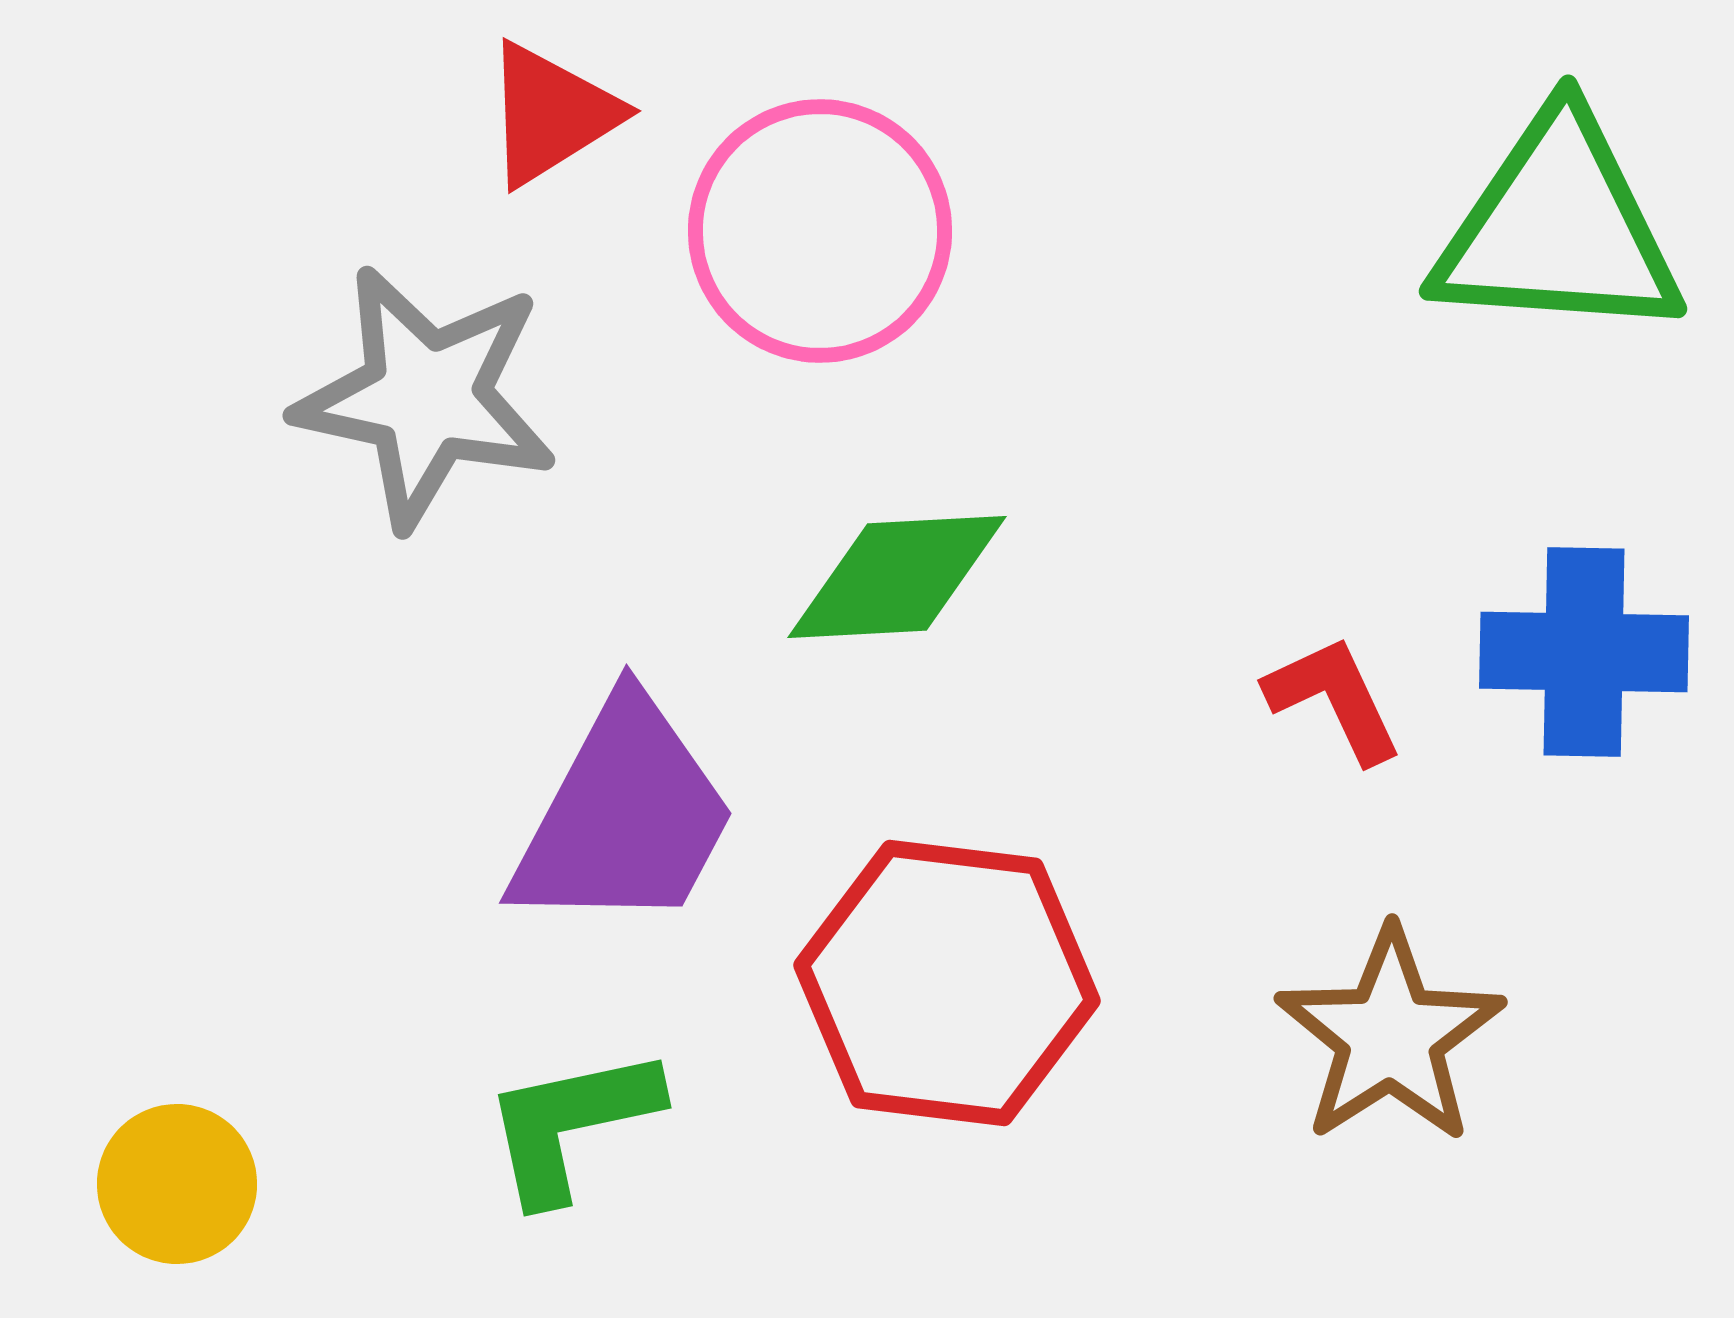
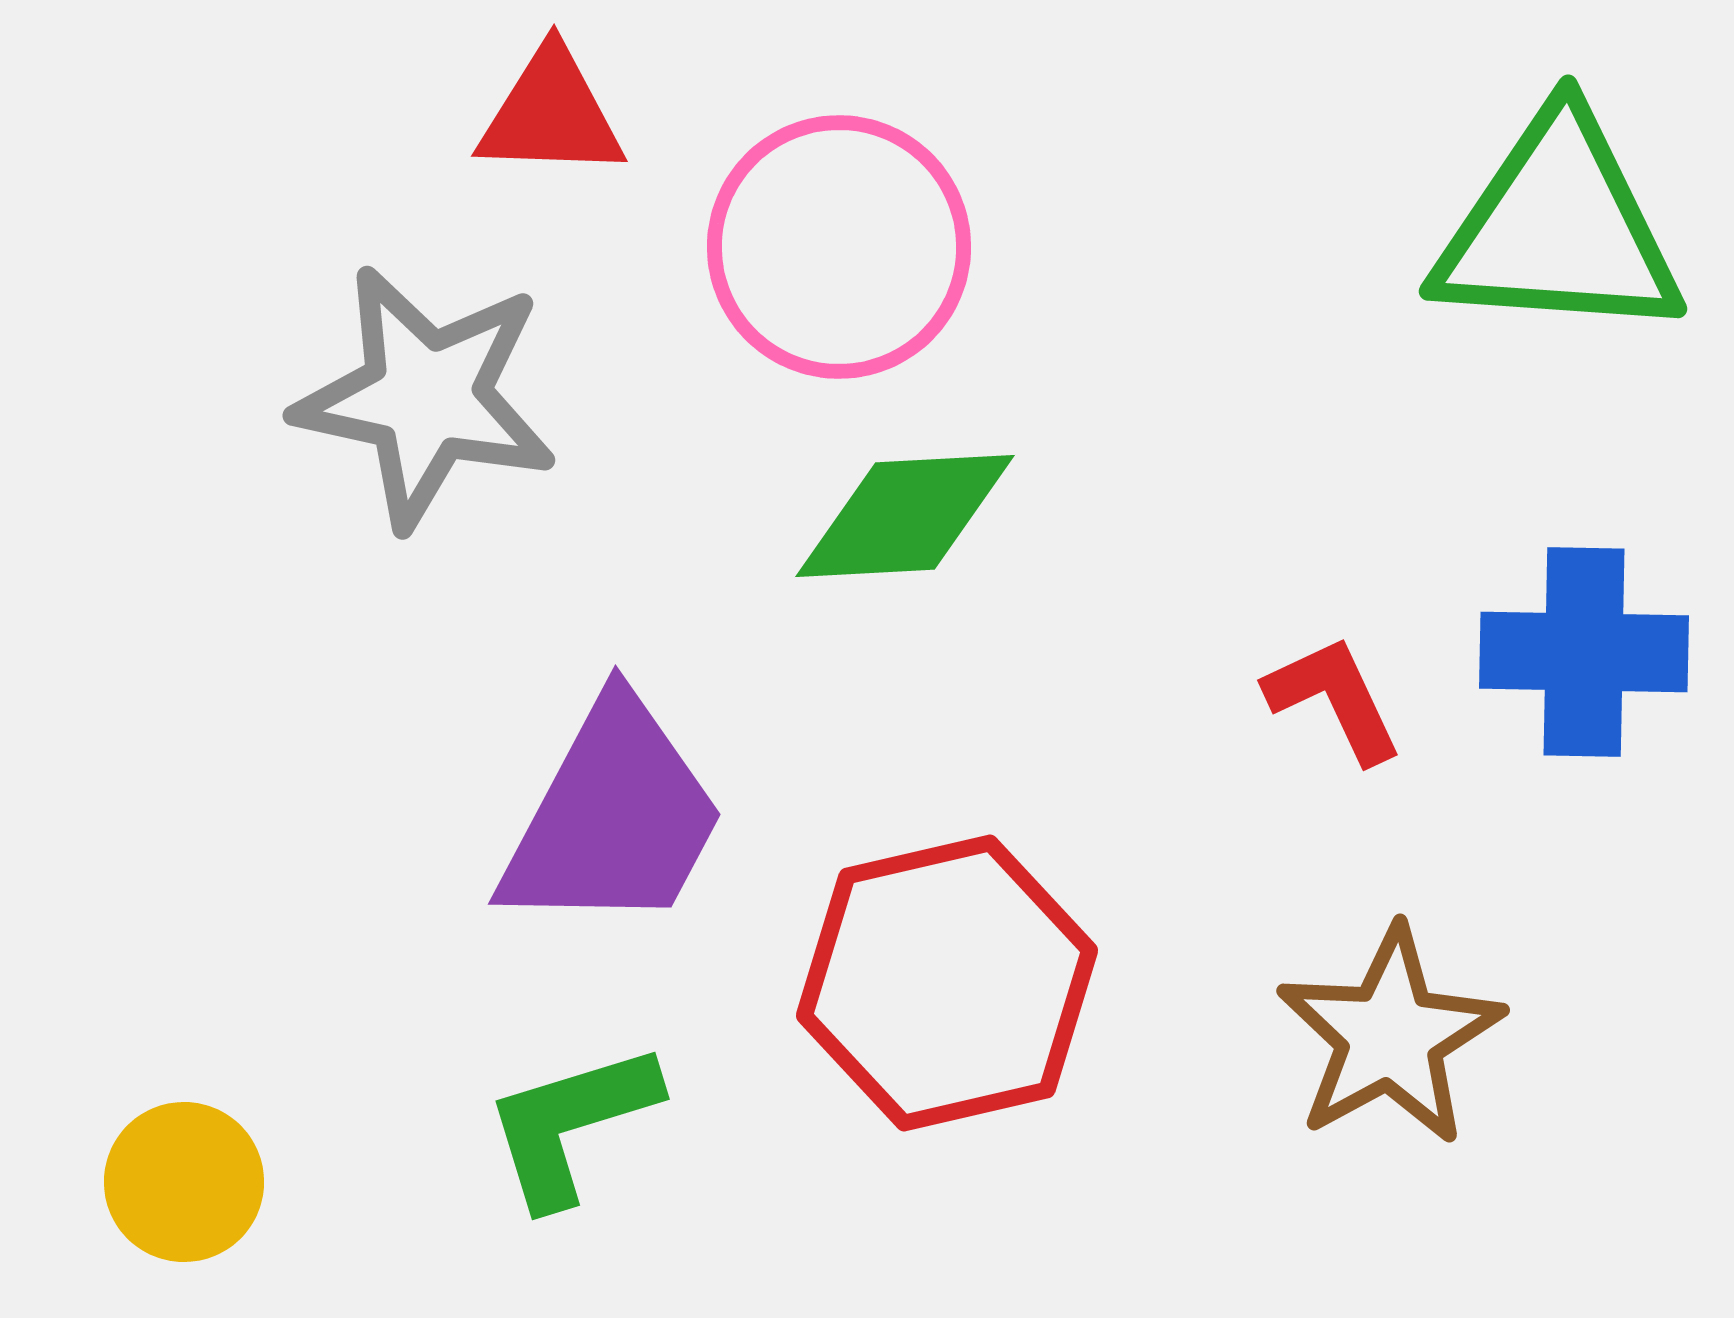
red triangle: rotated 34 degrees clockwise
pink circle: moved 19 px right, 16 px down
green diamond: moved 8 px right, 61 px up
purple trapezoid: moved 11 px left, 1 px down
red hexagon: rotated 20 degrees counterclockwise
brown star: rotated 4 degrees clockwise
green L-shape: rotated 5 degrees counterclockwise
yellow circle: moved 7 px right, 2 px up
